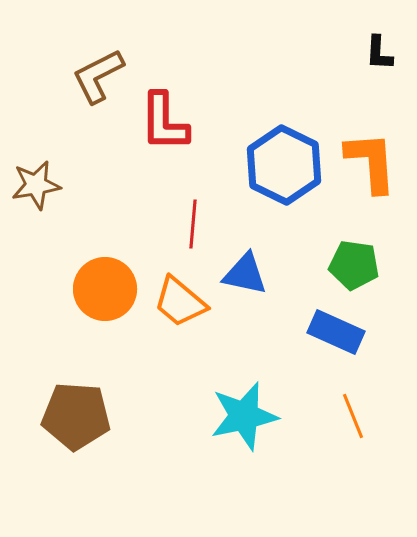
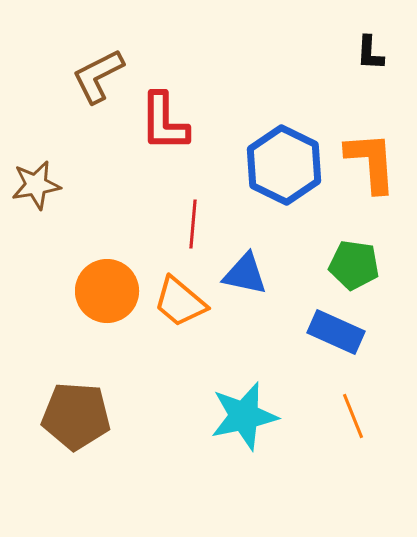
black L-shape: moved 9 px left
orange circle: moved 2 px right, 2 px down
